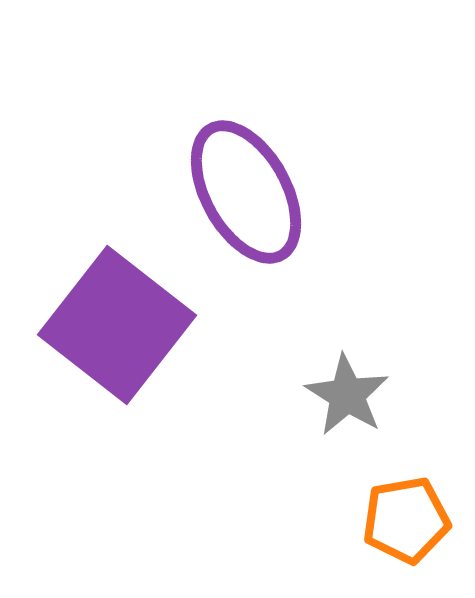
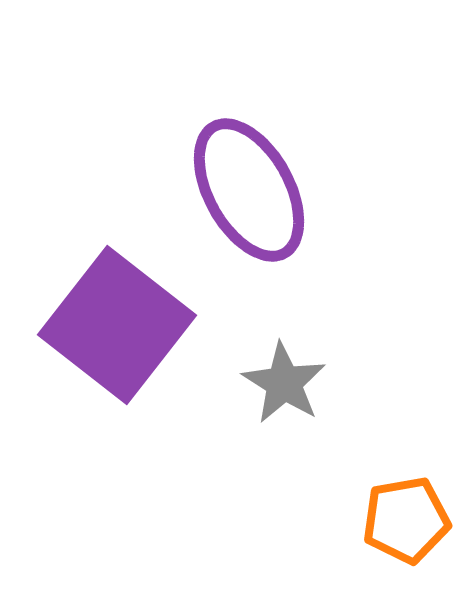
purple ellipse: moved 3 px right, 2 px up
gray star: moved 63 px left, 12 px up
